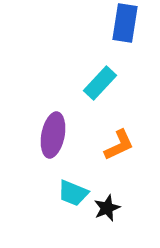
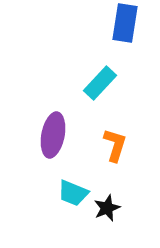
orange L-shape: moved 4 px left; rotated 48 degrees counterclockwise
